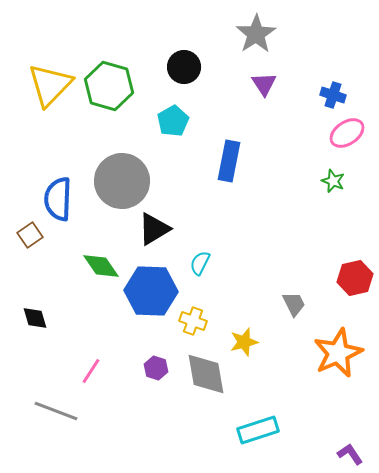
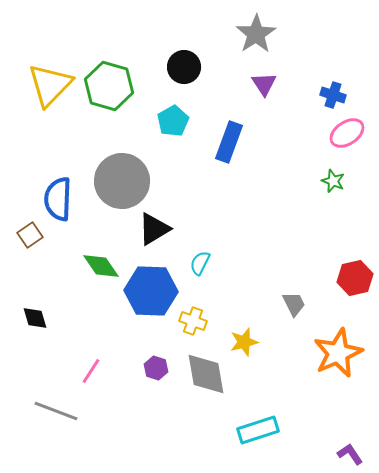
blue rectangle: moved 19 px up; rotated 9 degrees clockwise
